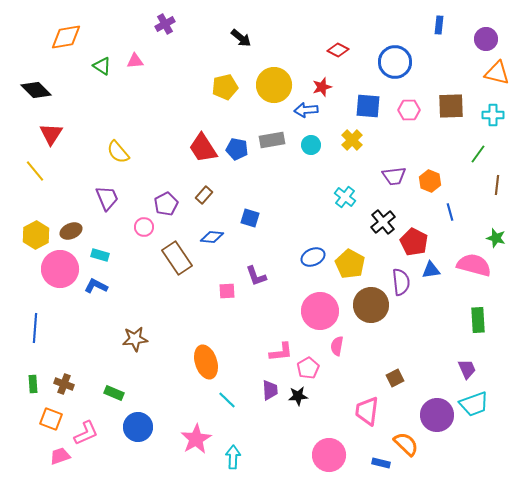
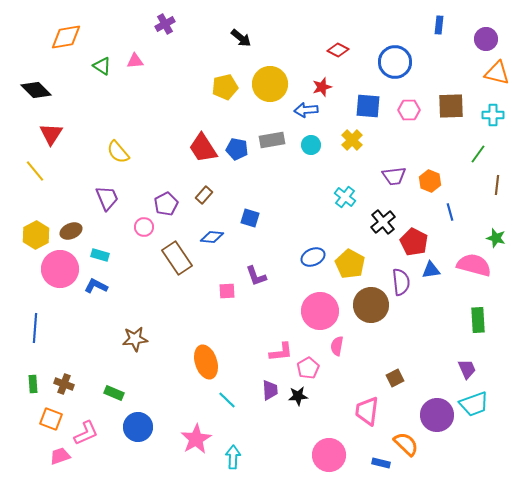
yellow circle at (274, 85): moved 4 px left, 1 px up
